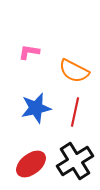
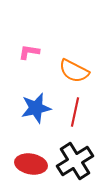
red ellipse: rotated 48 degrees clockwise
